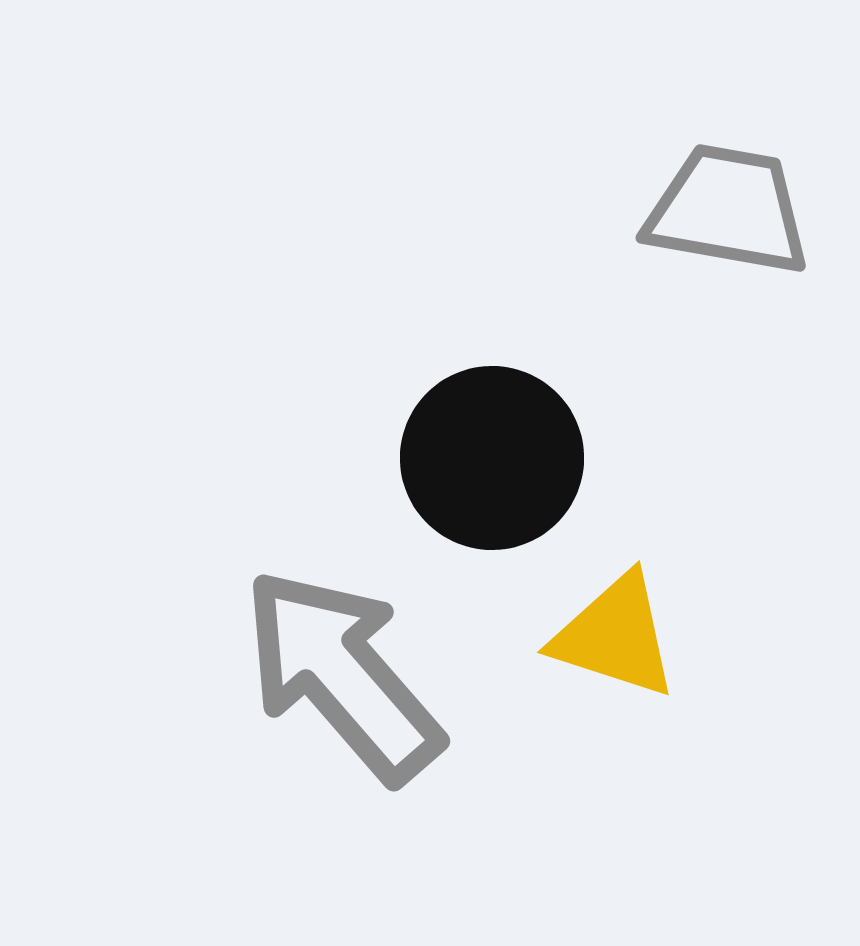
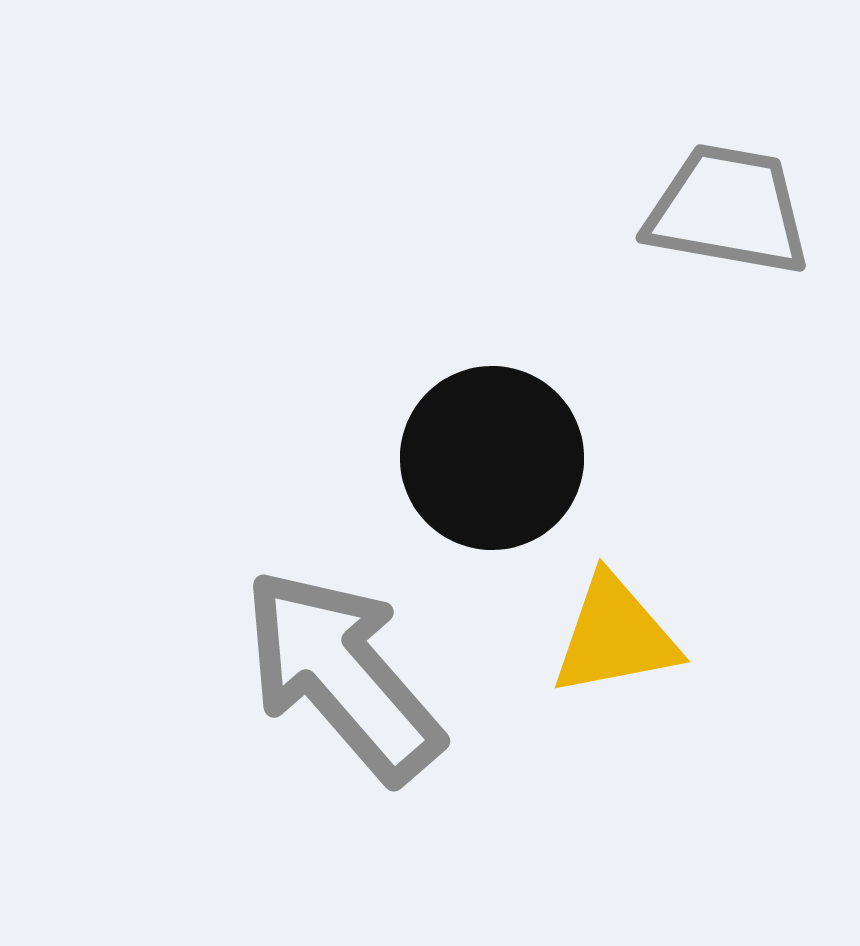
yellow triangle: rotated 29 degrees counterclockwise
